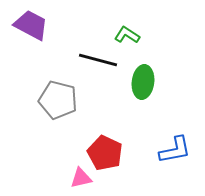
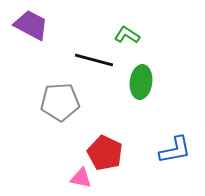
black line: moved 4 px left
green ellipse: moved 2 px left
gray pentagon: moved 2 px right, 2 px down; rotated 18 degrees counterclockwise
pink triangle: rotated 25 degrees clockwise
